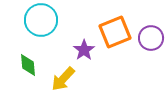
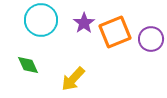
purple circle: moved 1 px down
purple star: moved 27 px up
green diamond: rotated 20 degrees counterclockwise
yellow arrow: moved 10 px right
